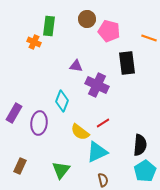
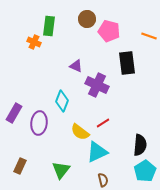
orange line: moved 2 px up
purple triangle: rotated 16 degrees clockwise
